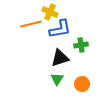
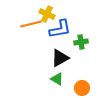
yellow cross: moved 3 px left, 2 px down
green cross: moved 3 px up
black triangle: rotated 12 degrees counterclockwise
green triangle: rotated 32 degrees counterclockwise
orange circle: moved 4 px down
